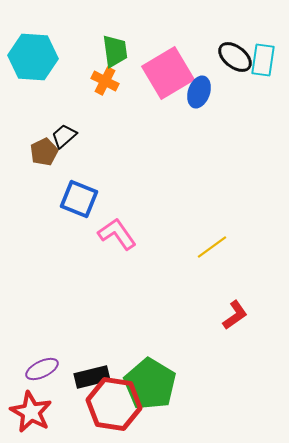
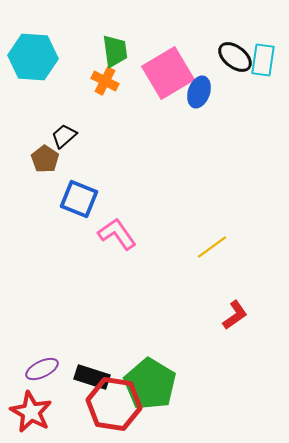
brown pentagon: moved 1 px right, 7 px down; rotated 12 degrees counterclockwise
black rectangle: rotated 32 degrees clockwise
